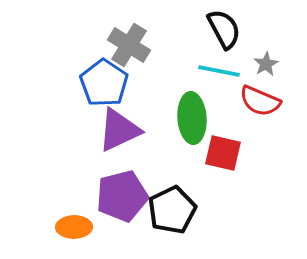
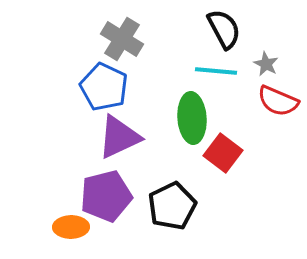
gray cross: moved 7 px left, 6 px up
gray star: rotated 15 degrees counterclockwise
cyan line: moved 3 px left; rotated 6 degrees counterclockwise
blue pentagon: moved 4 px down; rotated 9 degrees counterclockwise
red semicircle: moved 18 px right
purple triangle: moved 7 px down
red square: rotated 24 degrees clockwise
purple pentagon: moved 16 px left
black pentagon: moved 4 px up
orange ellipse: moved 3 px left
